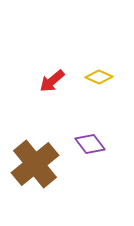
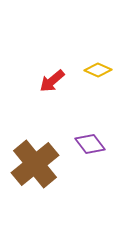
yellow diamond: moved 1 px left, 7 px up
